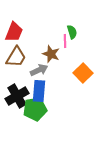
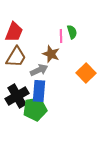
pink line: moved 4 px left, 5 px up
orange square: moved 3 px right
